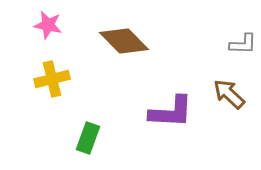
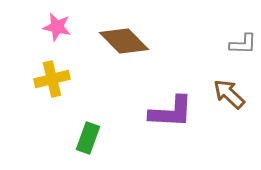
pink star: moved 9 px right, 2 px down
